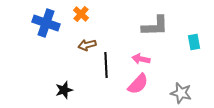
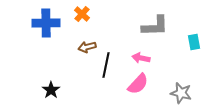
orange cross: moved 1 px right
blue cross: rotated 20 degrees counterclockwise
brown arrow: moved 2 px down
pink arrow: moved 1 px up
black line: rotated 15 degrees clockwise
black star: moved 13 px left; rotated 18 degrees counterclockwise
